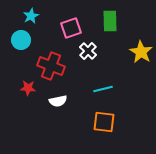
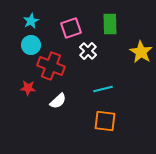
cyan star: moved 5 px down
green rectangle: moved 3 px down
cyan circle: moved 10 px right, 5 px down
white semicircle: rotated 30 degrees counterclockwise
orange square: moved 1 px right, 1 px up
